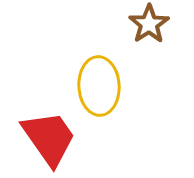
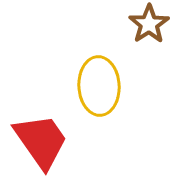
red trapezoid: moved 8 px left, 3 px down
